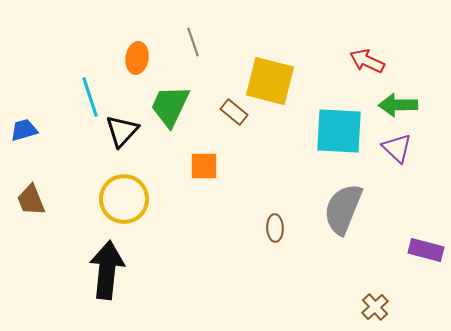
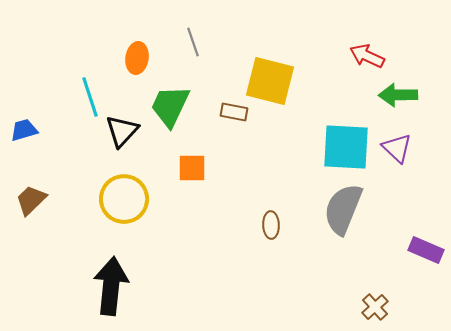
red arrow: moved 5 px up
green arrow: moved 10 px up
brown rectangle: rotated 28 degrees counterclockwise
cyan square: moved 7 px right, 16 px down
orange square: moved 12 px left, 2 px down
brown trapezoid: rotated 68 degrees clockwise
brown ellipse: moved 4 px left, 3 px up
purple rectangle: rotated 8 degrees clockwise
black arrow: moved 4 px right, 16 px down
